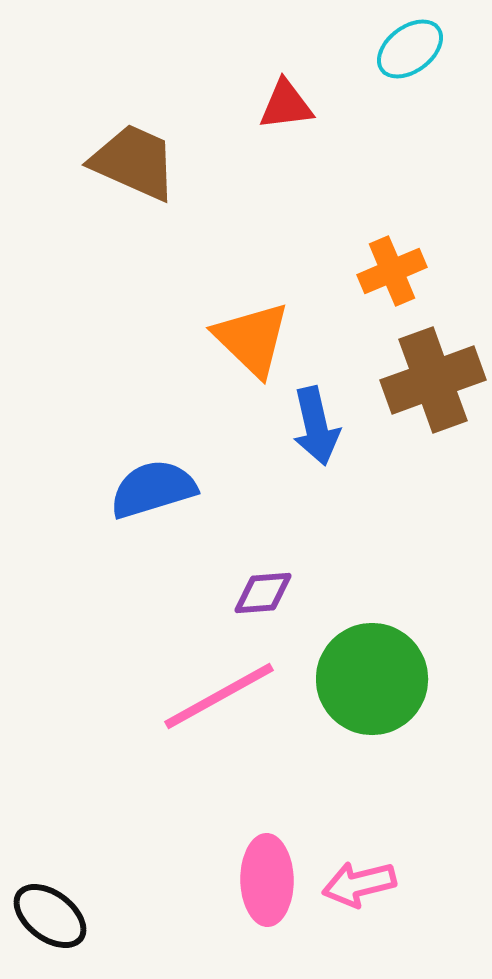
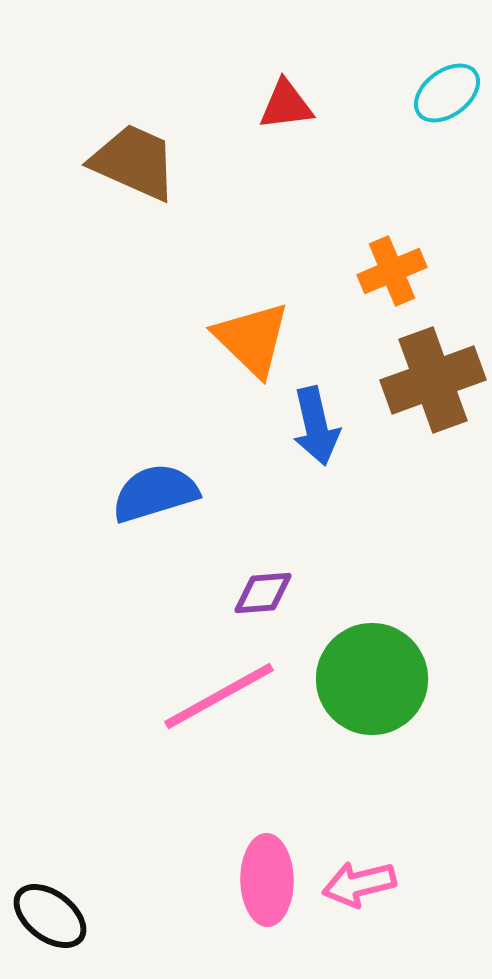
cyan ellipse: moved 37 px right, 44 px down
blue semicircle: moved 2 px right, 4 px down
